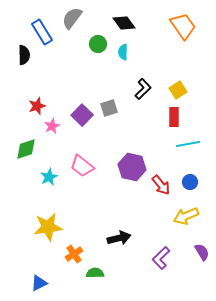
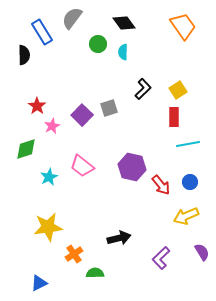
red star: rotated 18 degrees counterclockwise
